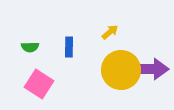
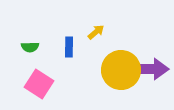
yellow arrow: moved 14 px left
